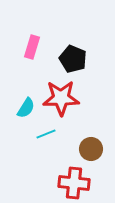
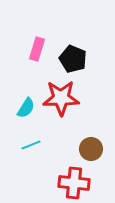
pink rectangle: moved 5 px right, 2 px down
cyan line: moved 15 px left, 11 px down
